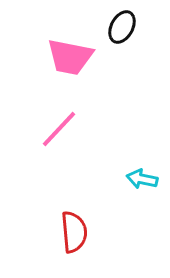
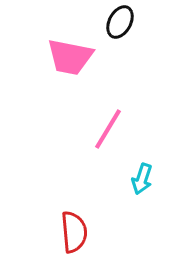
black ellipse: moved 2 px left, 5 px up
pink line: moved 49 px right; rotated 12 degrees counterclockwise
cyan arrow: rotated 84 degrees counterclockwise
